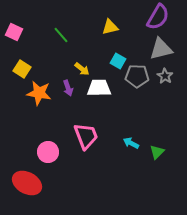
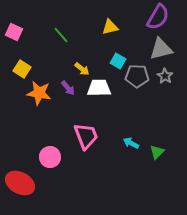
purple arrow: rotated 21 degrees counterclockwise
pink circle: moved 2 px right, 5 px down
red ellipse: moved 7 px left
